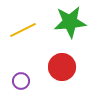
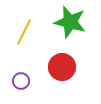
green star: rotated 20 degrees clockwise
yellow line: moved 1 px right, 2 px down; rotated 36 degrees counterclockwise
